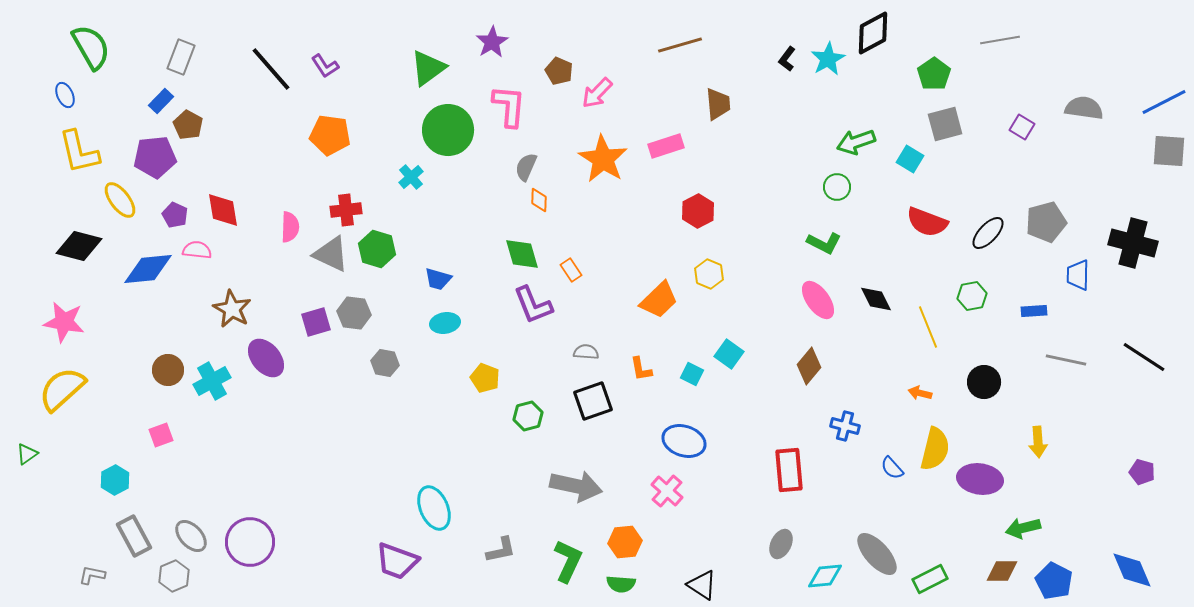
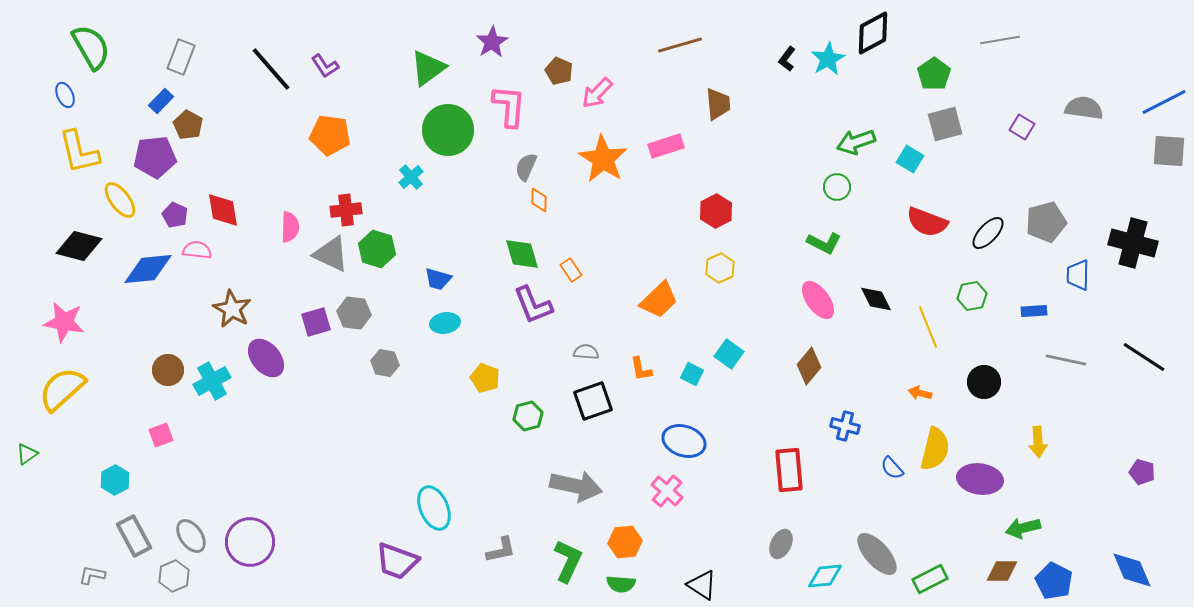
red hexagon at (698, 211): moved 18 px right
yellow hexagon at (709, 274): moved 11 px right, 6 px up; rotated 12 degrees clockwise
gray ellipse at (191, 536): rotated 8 degrees clockwise
